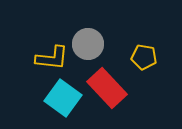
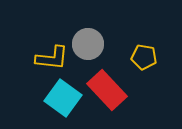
red rectangle: moved 2 px down
